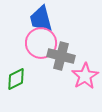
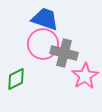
blue trapezoid: moved 4 px right; rotated 124 degrees clockwise
pink circle: moved 2 px right, 1 px down
gray cross: moved 3 px right, 3 px up
